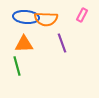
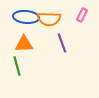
orange semicircle: moved 3 px right
